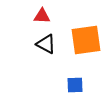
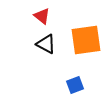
red triangle: rotated 36 degrees clockwise
blue square: rotated 18 degrees counterclockwise
